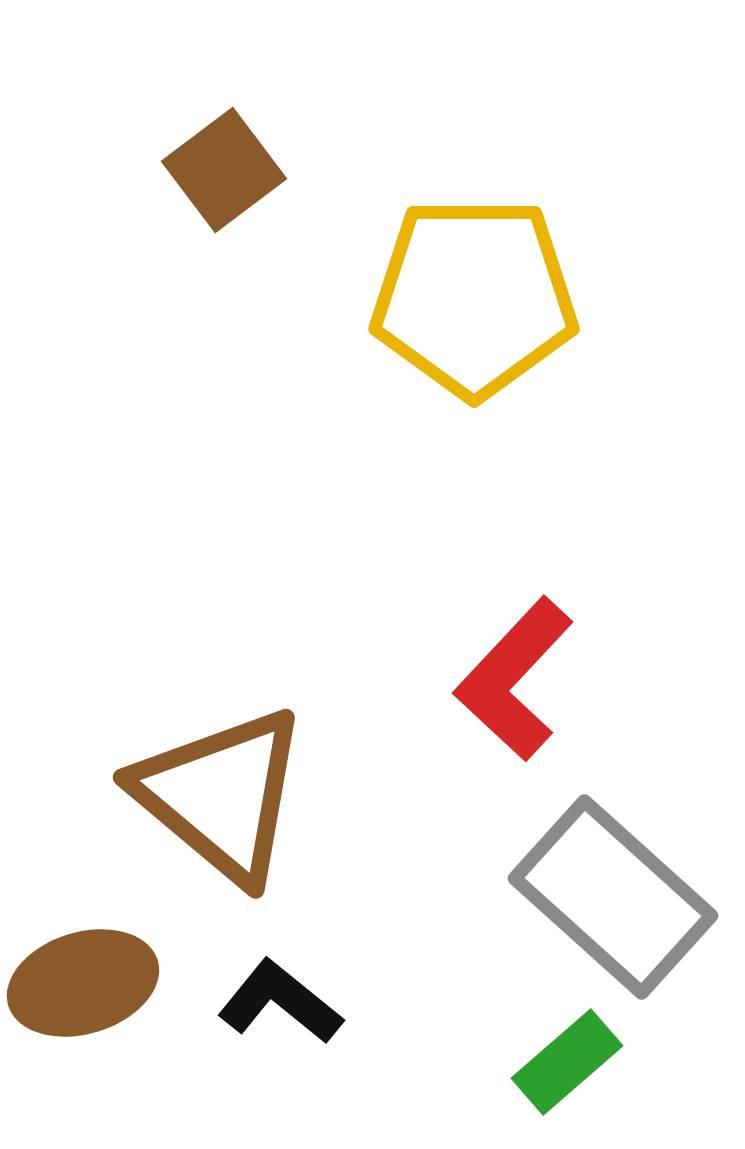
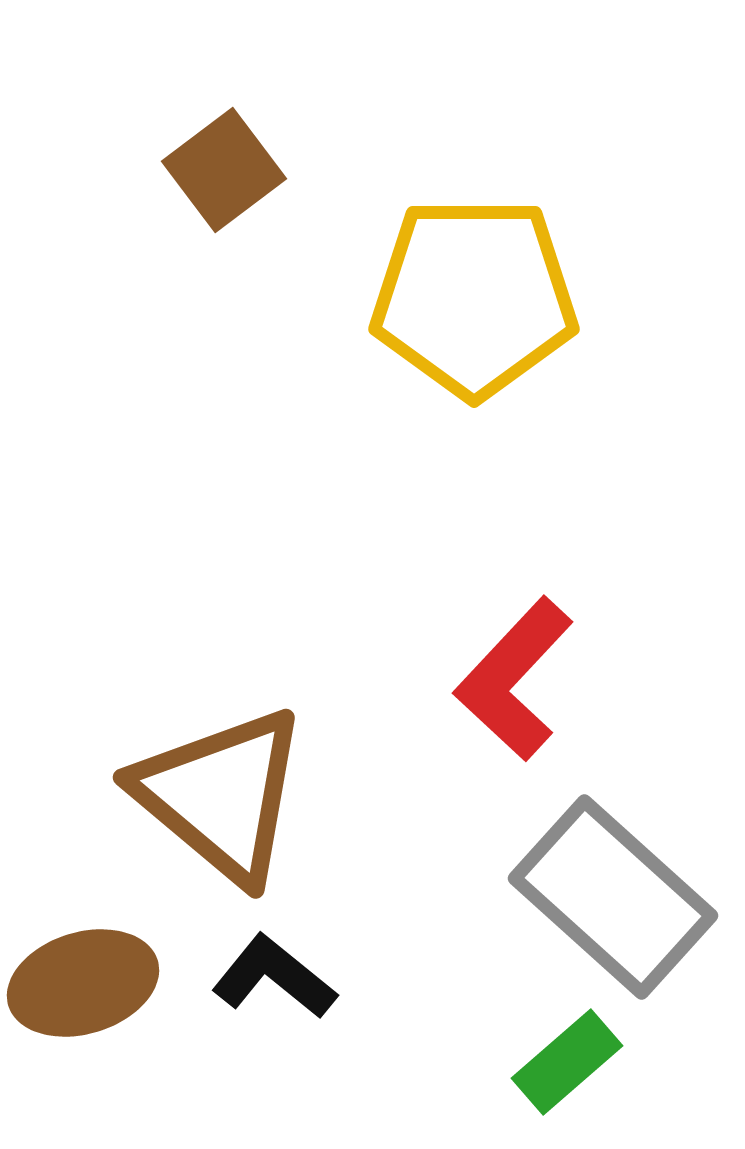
black L-shape: moved 6 px left, 25 px up
